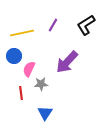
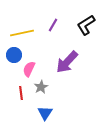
blue circle: moved 1 px up
gray star: moved 3 px down; rotated 24 degrees counterclockwise
